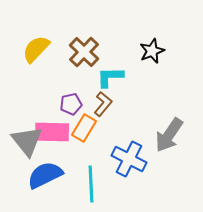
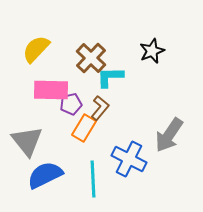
brown cross: moved 7 px right, 6 px down
brown L-shape: moved 3 px left, 4 px down
pink rectangle: moved 1 px left, 42 px up
cyan line: moved 2 px right, 5 px up
